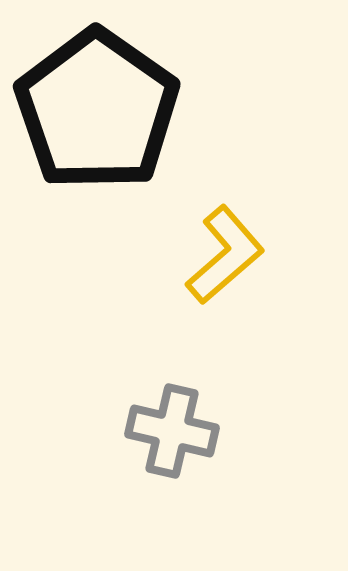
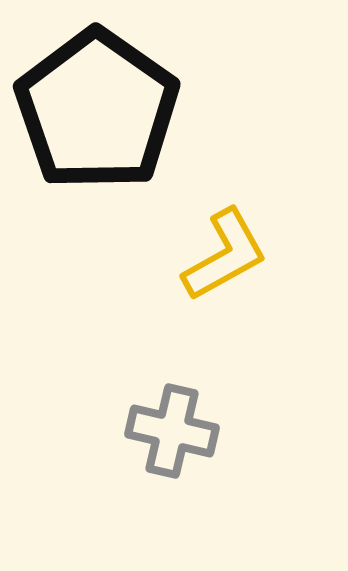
yellow L-shape: rotated 12 degrees clockwise
